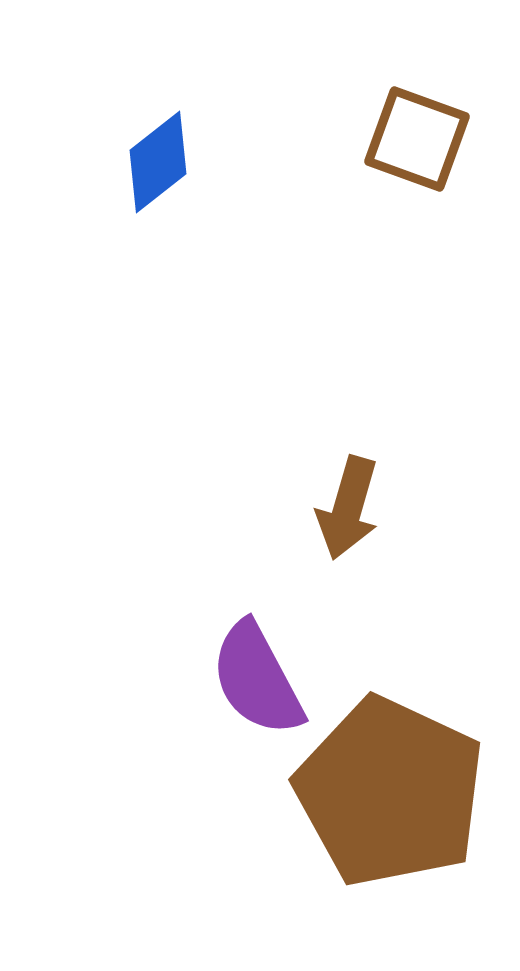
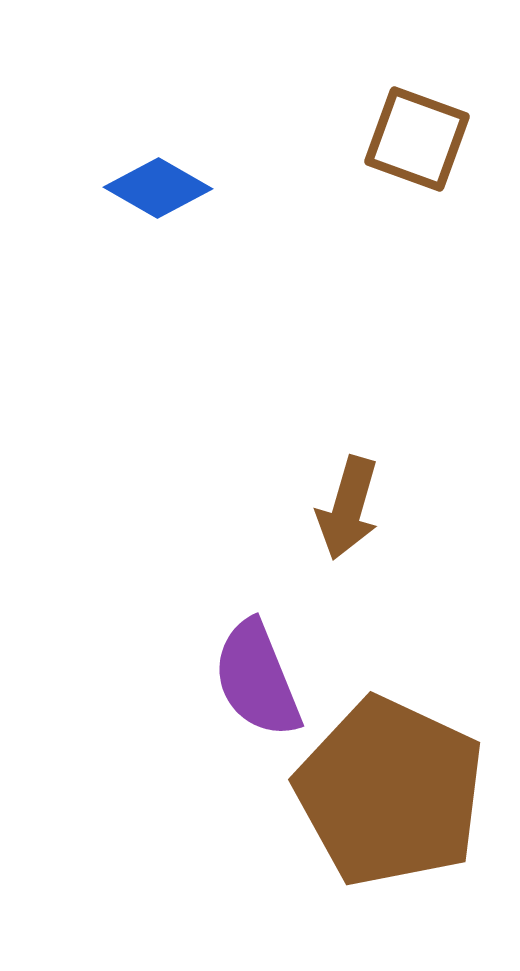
blue diamond: moved 26 px down; rotated 68 degrees clockwise
purple semicircle: rotated 6 degrees clockwise
